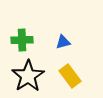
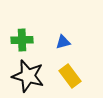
black star: rotated 24 degrees counterclockwise
